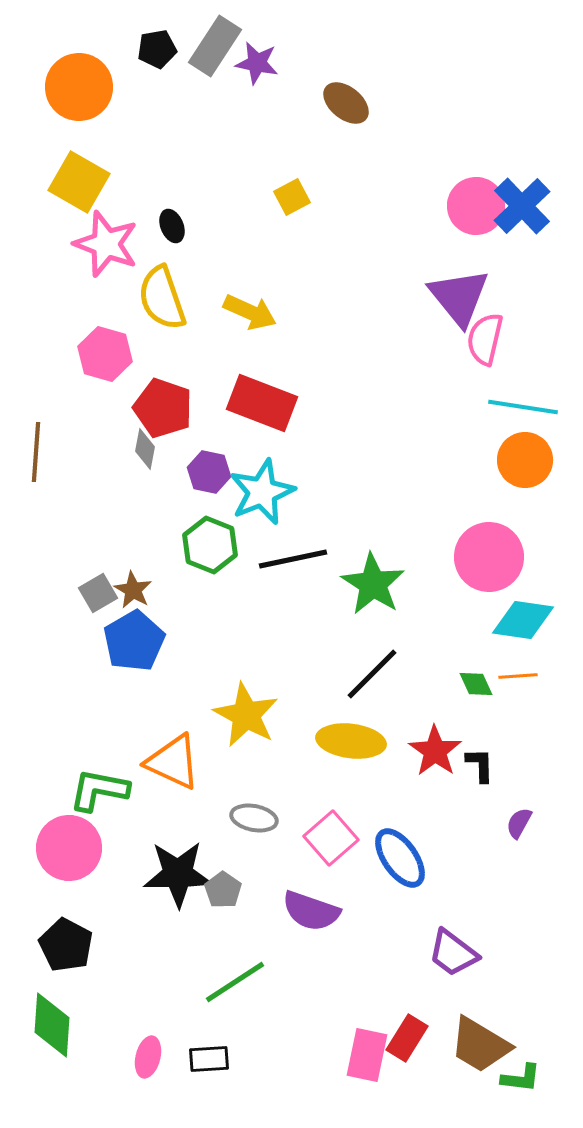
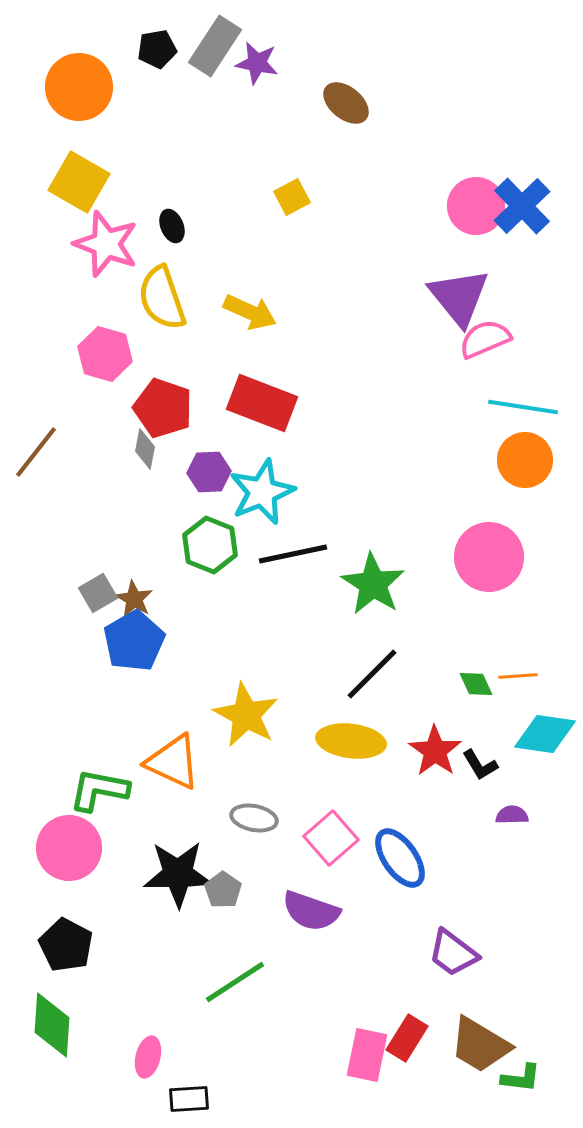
pink semicircle at (485, 339): rotated 54 degrees clockwise
brown line at (36, 452): rotated 34 degrees clockwise
purple hexagon at (209, 472): rotated 15 degrees counterclockwise
black line at (293, 559): moved 5 px up
brown star at (133, 590): moved 1 px right, 9 px down
cyan diamond at (523, 620): moved 22 px right, 114 px down
black L-shape at (480, 765): rotated 150 degrees clockwise
purple semicircle at (519, 823): moved 7 px left, 8 px up; rotated 60 degrees clockwise
black rectangle at (209, 1059): moved 20 px left, 40 px down
